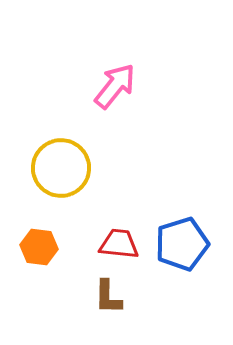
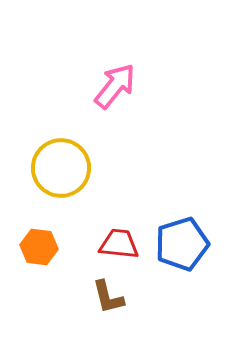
brown L-shape: rotated 15 degrees counterclockwise
